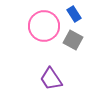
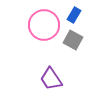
blue rectangle: moved 1 px down; rotated 63 degrees clockwise
pink circle: moved 1 px up
